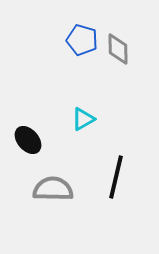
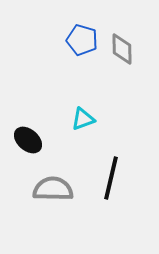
gray diamond: moved 4 px right
cyan triangle: rotated 10 degrees clockwise
black ellipse: rotated 8 degrees counterclockwise
black line: moved 5 px left, 1 px down
